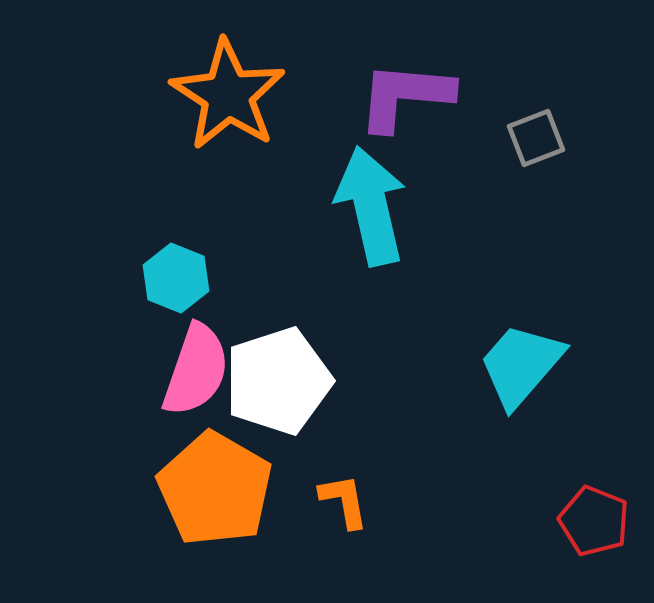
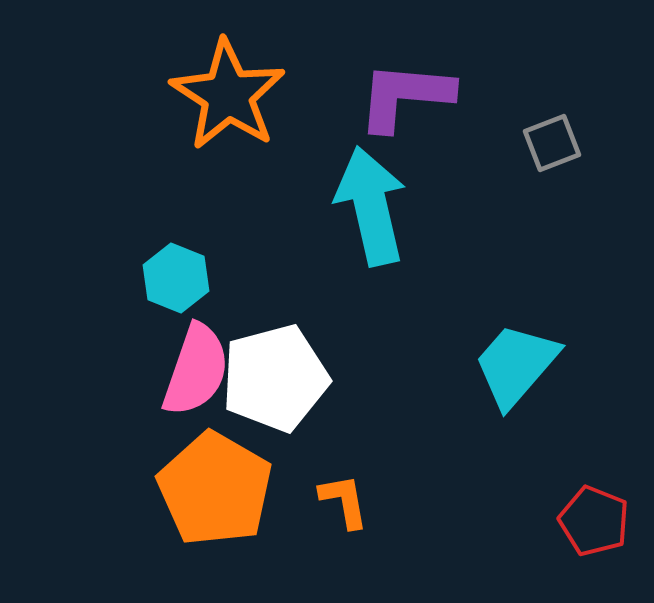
gray square: moved 16 px right, 5 px down
cyan trapezoid: moved 5 px left
white pentagon: moved 3 px left, 3 px up; rotated 3 degrees clockwise
